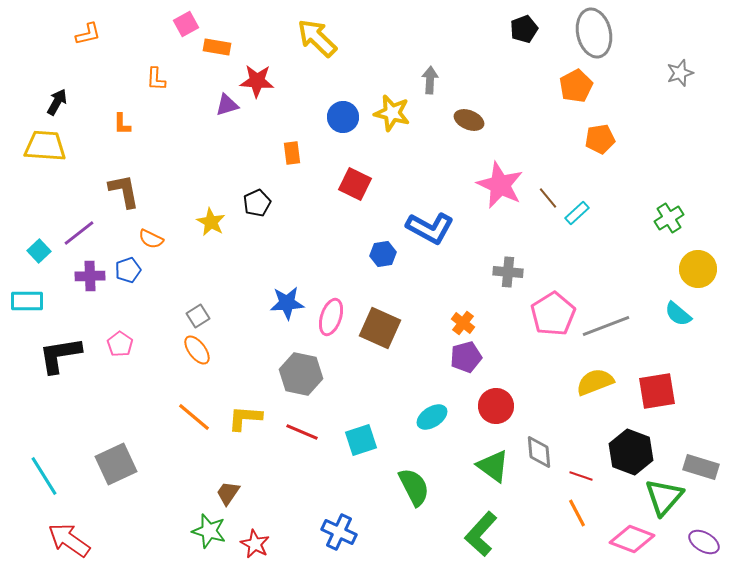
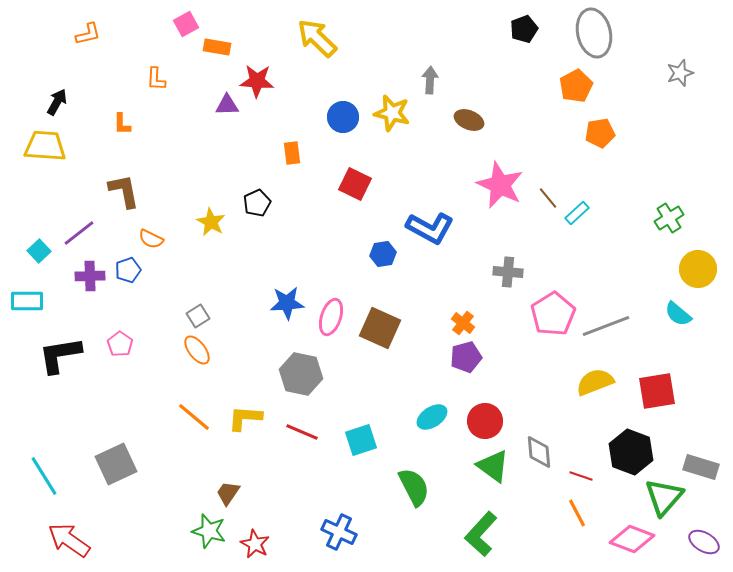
purple triangle at (227, 105): rotated 15 degrees clockwise
orange pentagon at (600, 139): moved 6 px up
red circle at (496, 406): moved 11 px left, 15 px down
